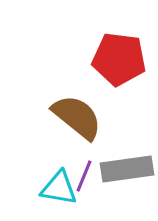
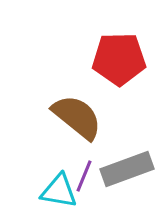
red pentagon: rotated 8 degrees counterclockwise
gray rectangle: rotated 12 degrees counterclockwise
cyan triangle: moved 3 px down
